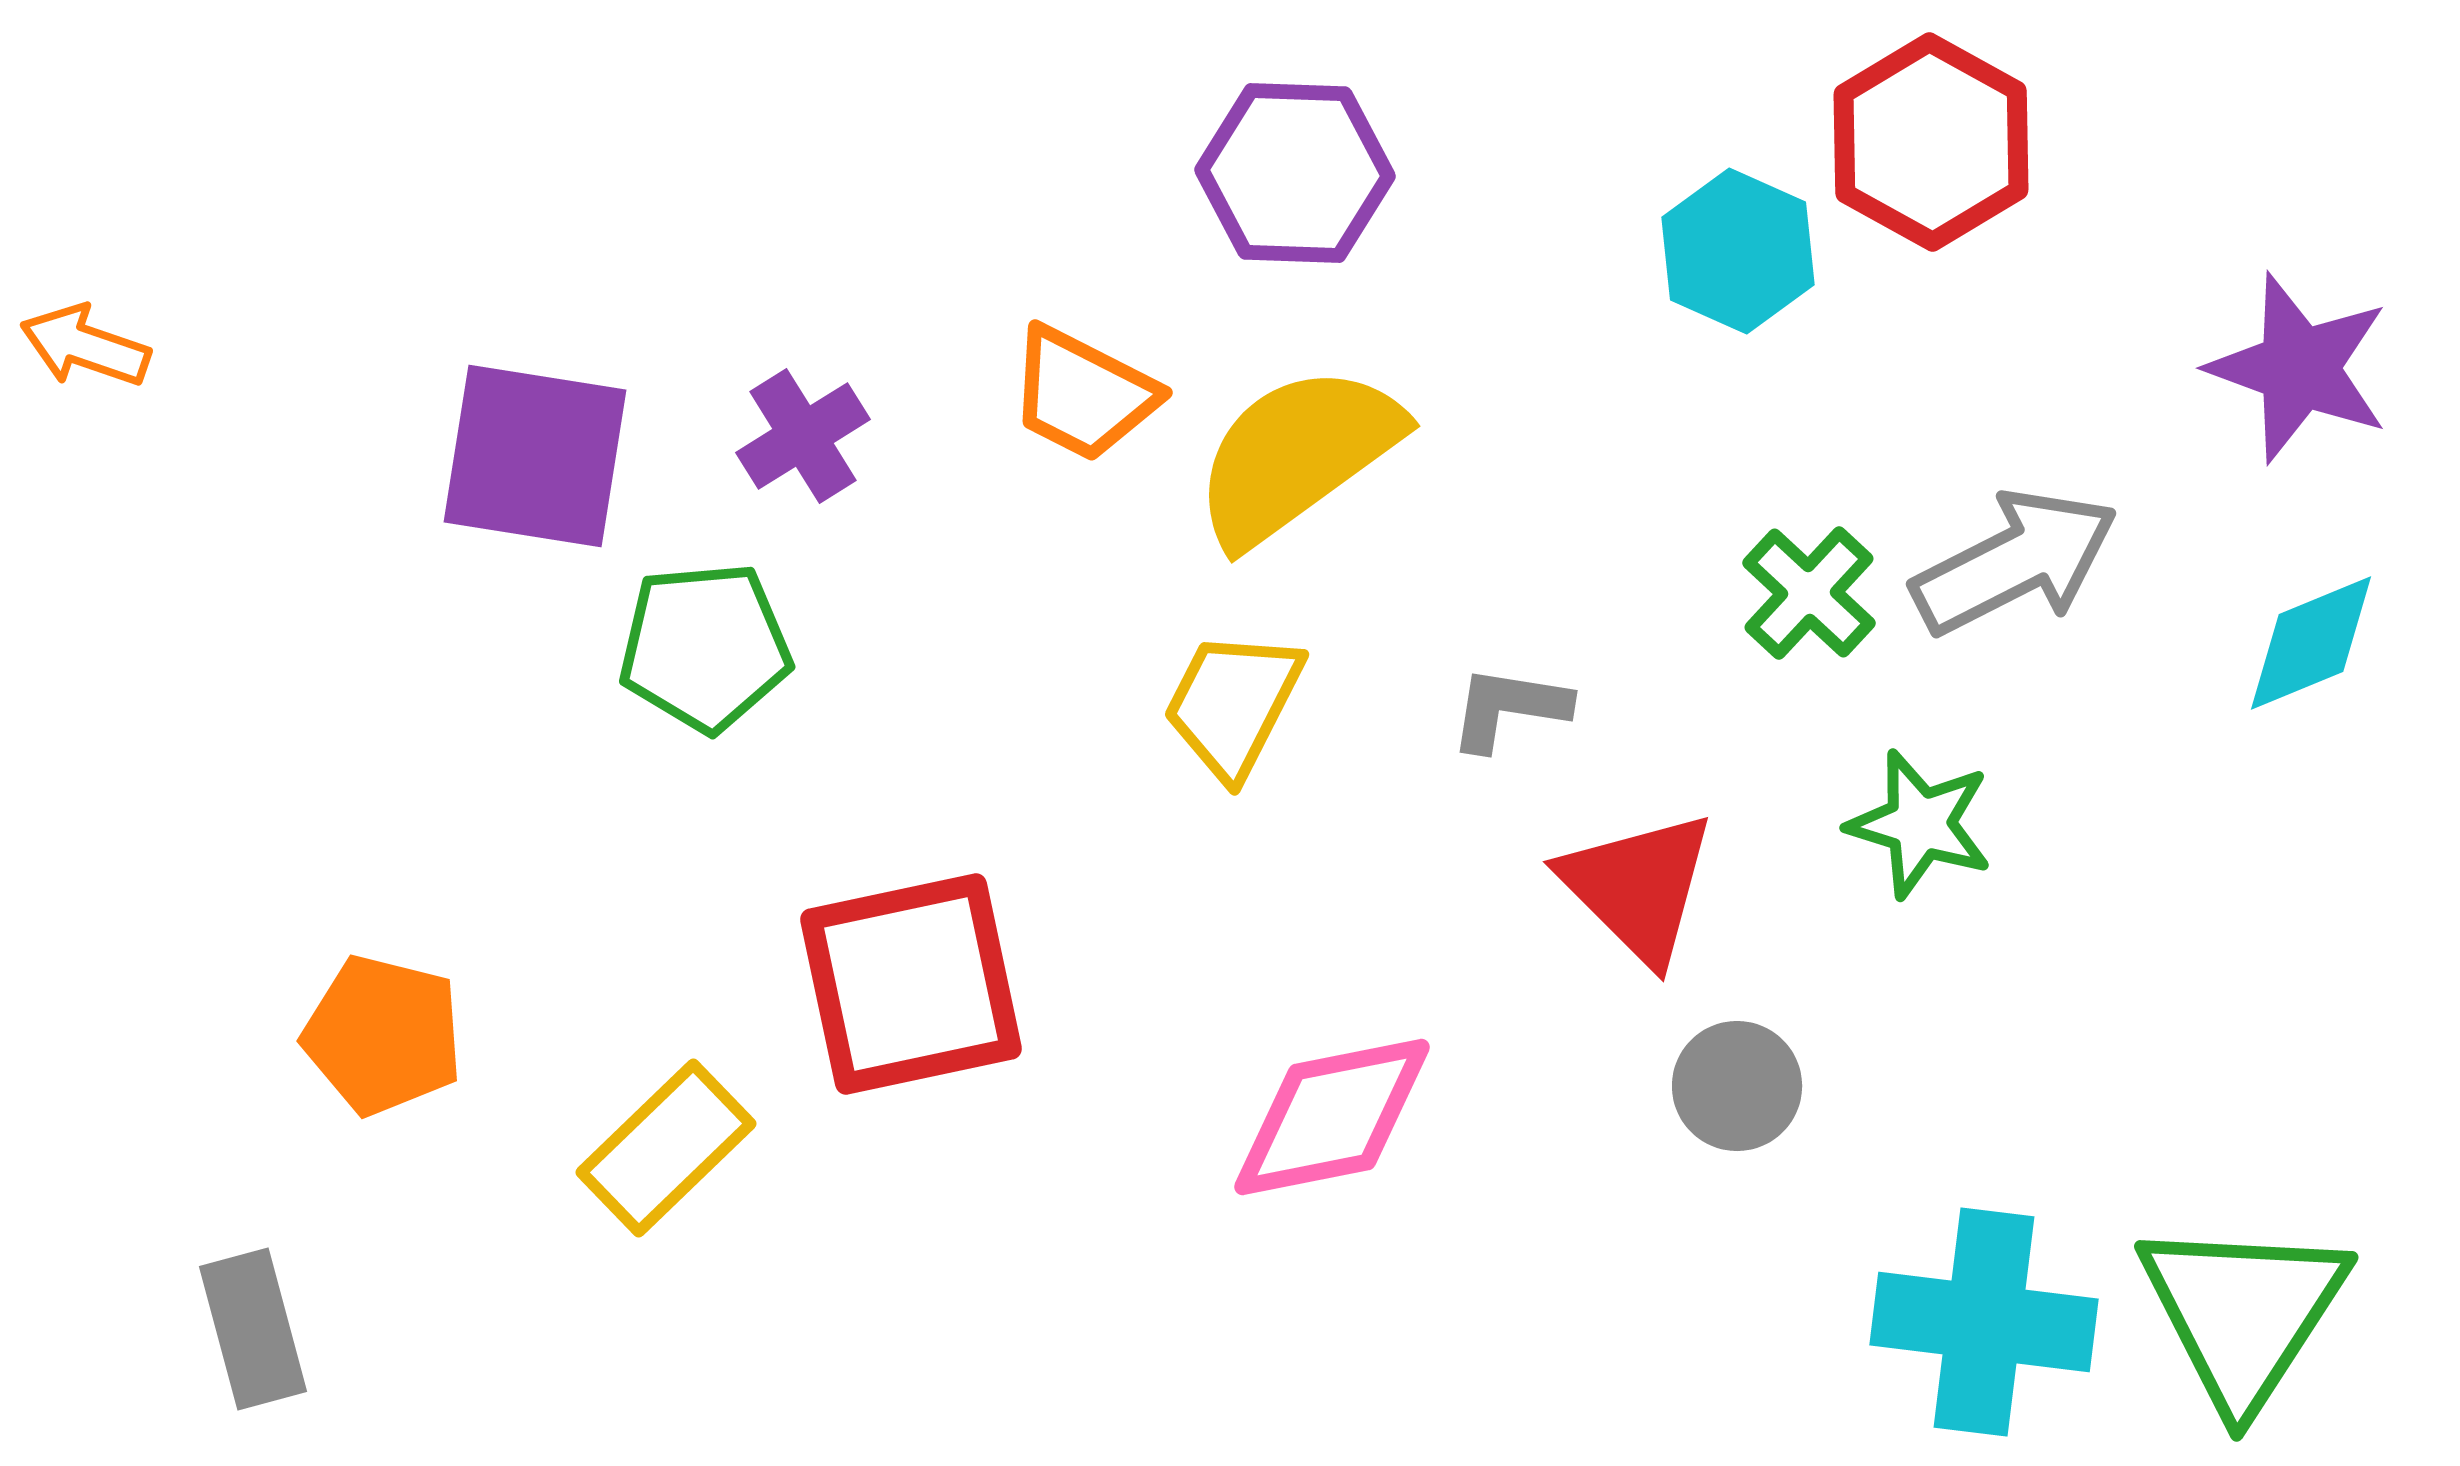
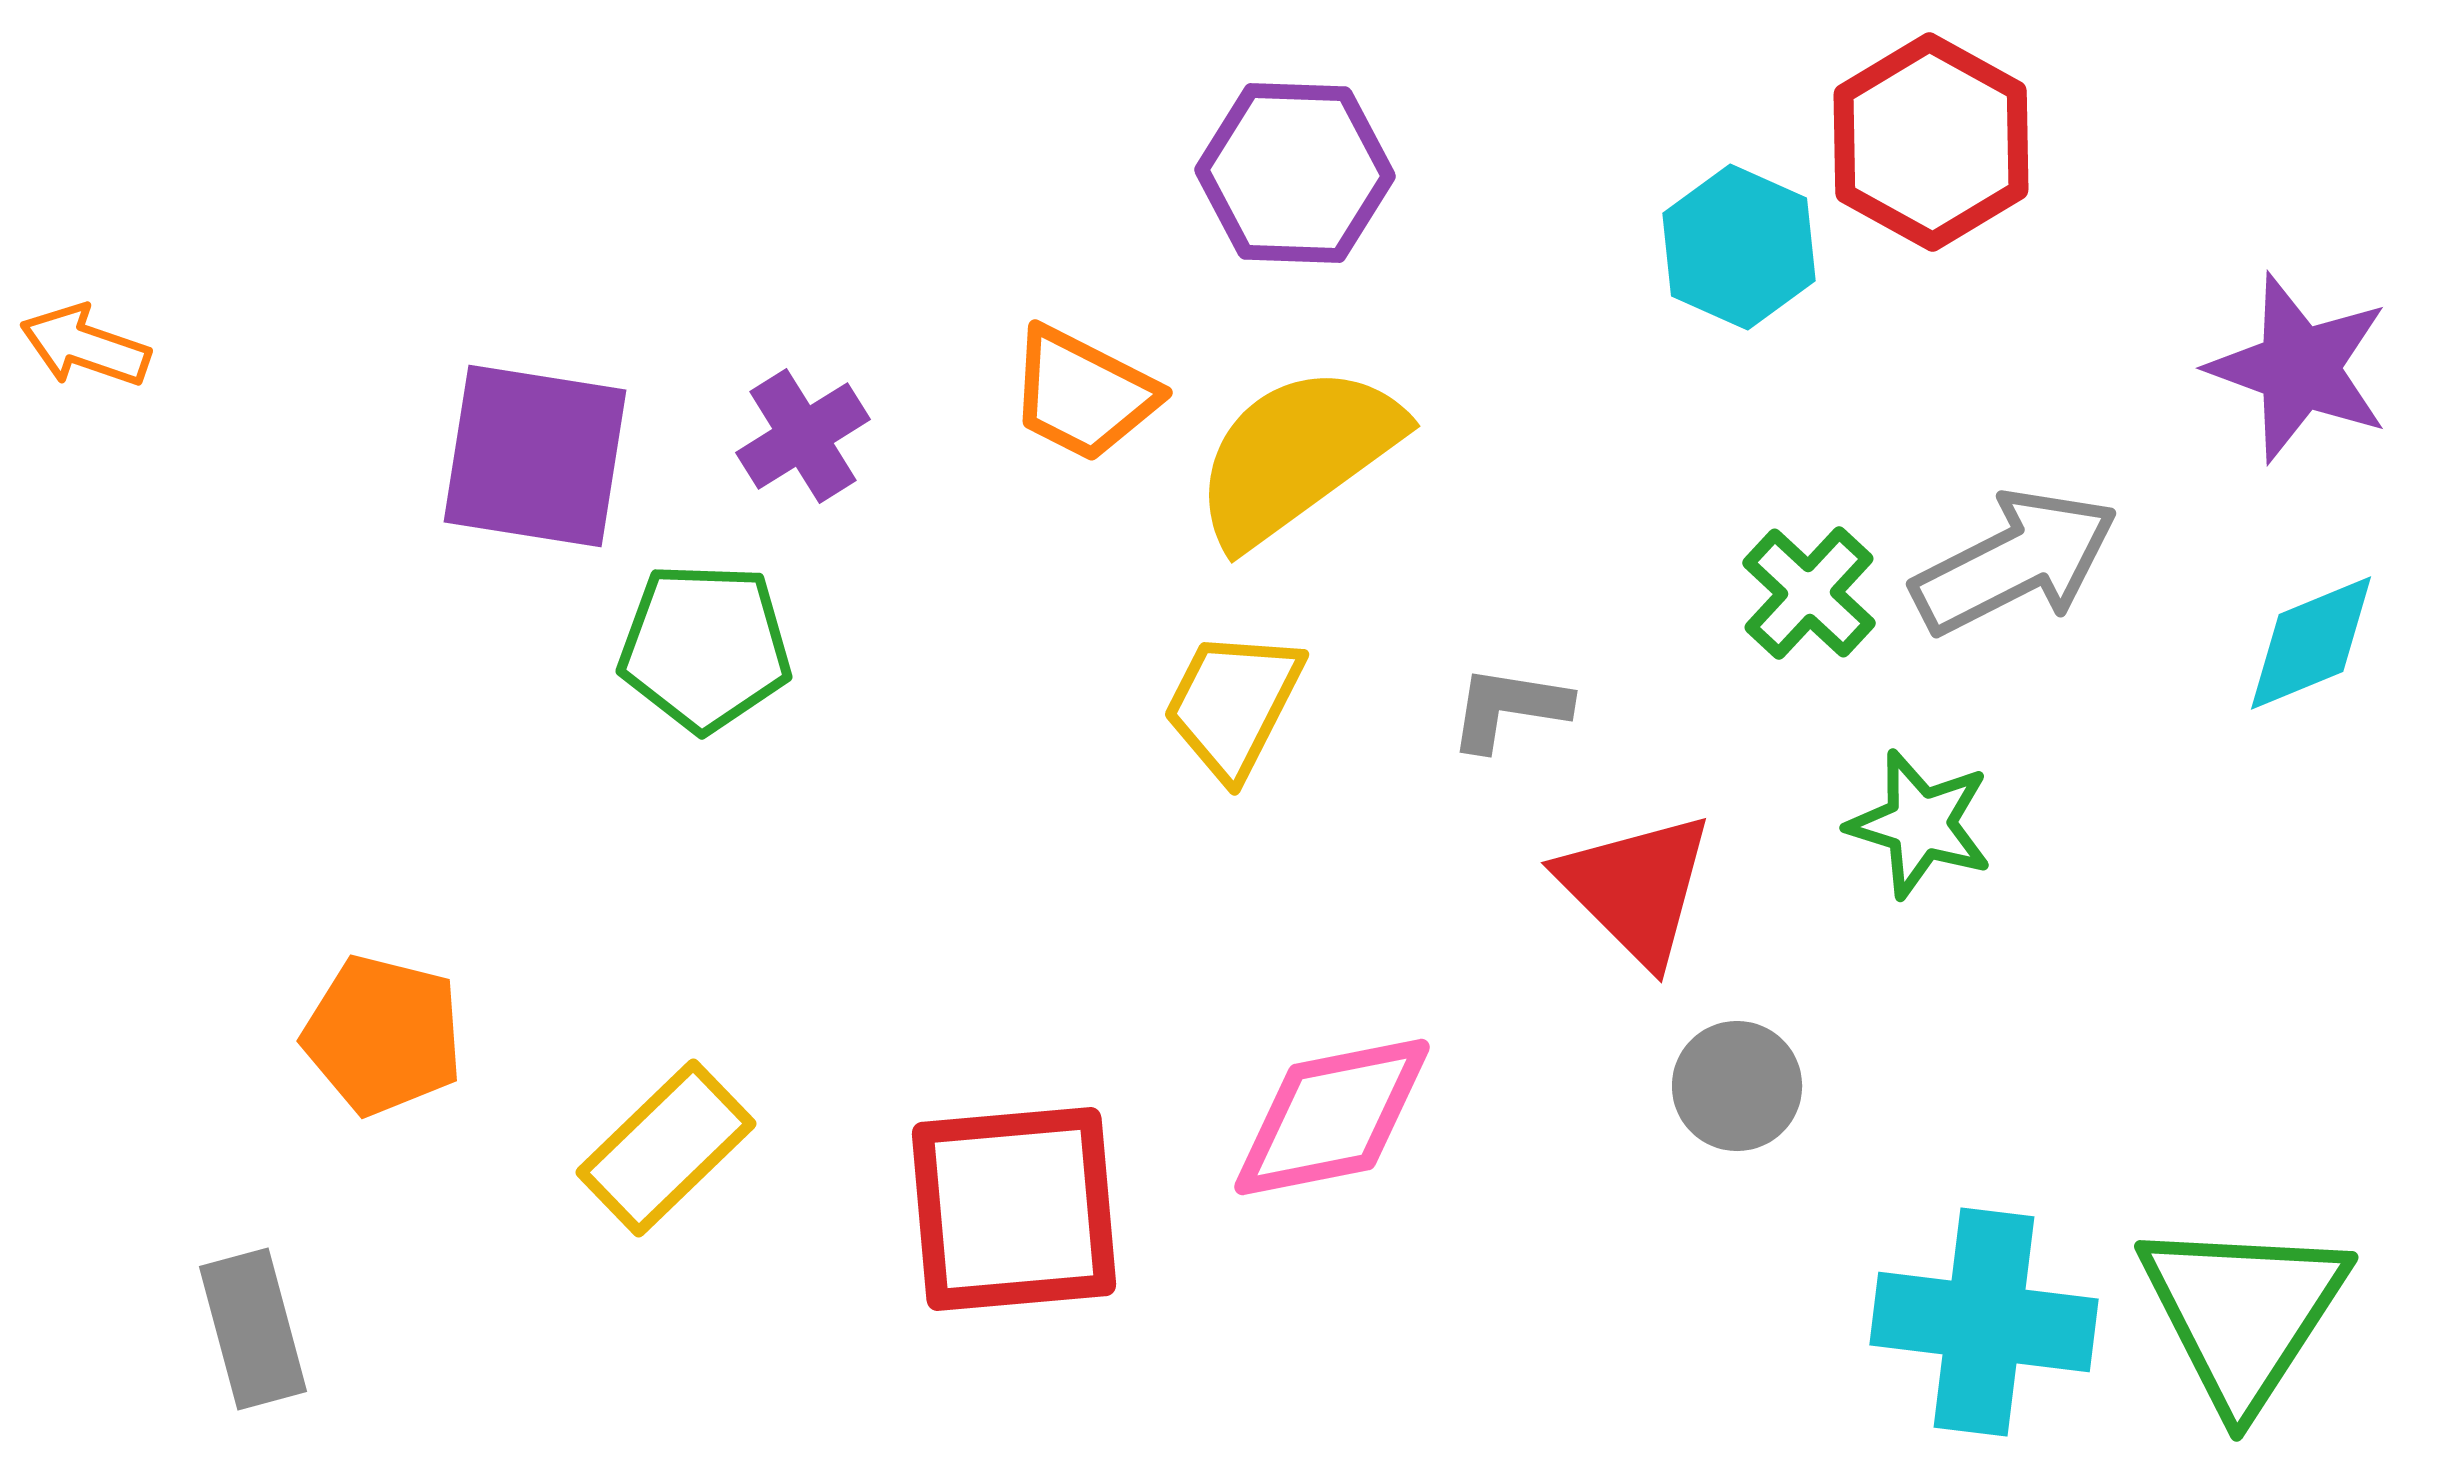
cyan hexagon: moved 1 px right, 4 px up
green pentagon: rotated 7 degrees clockwise
red triangle: moved 2 px left, 1 px down
red square: moved 103 px right, 225 px down; rotated 7 degrees clockwise
